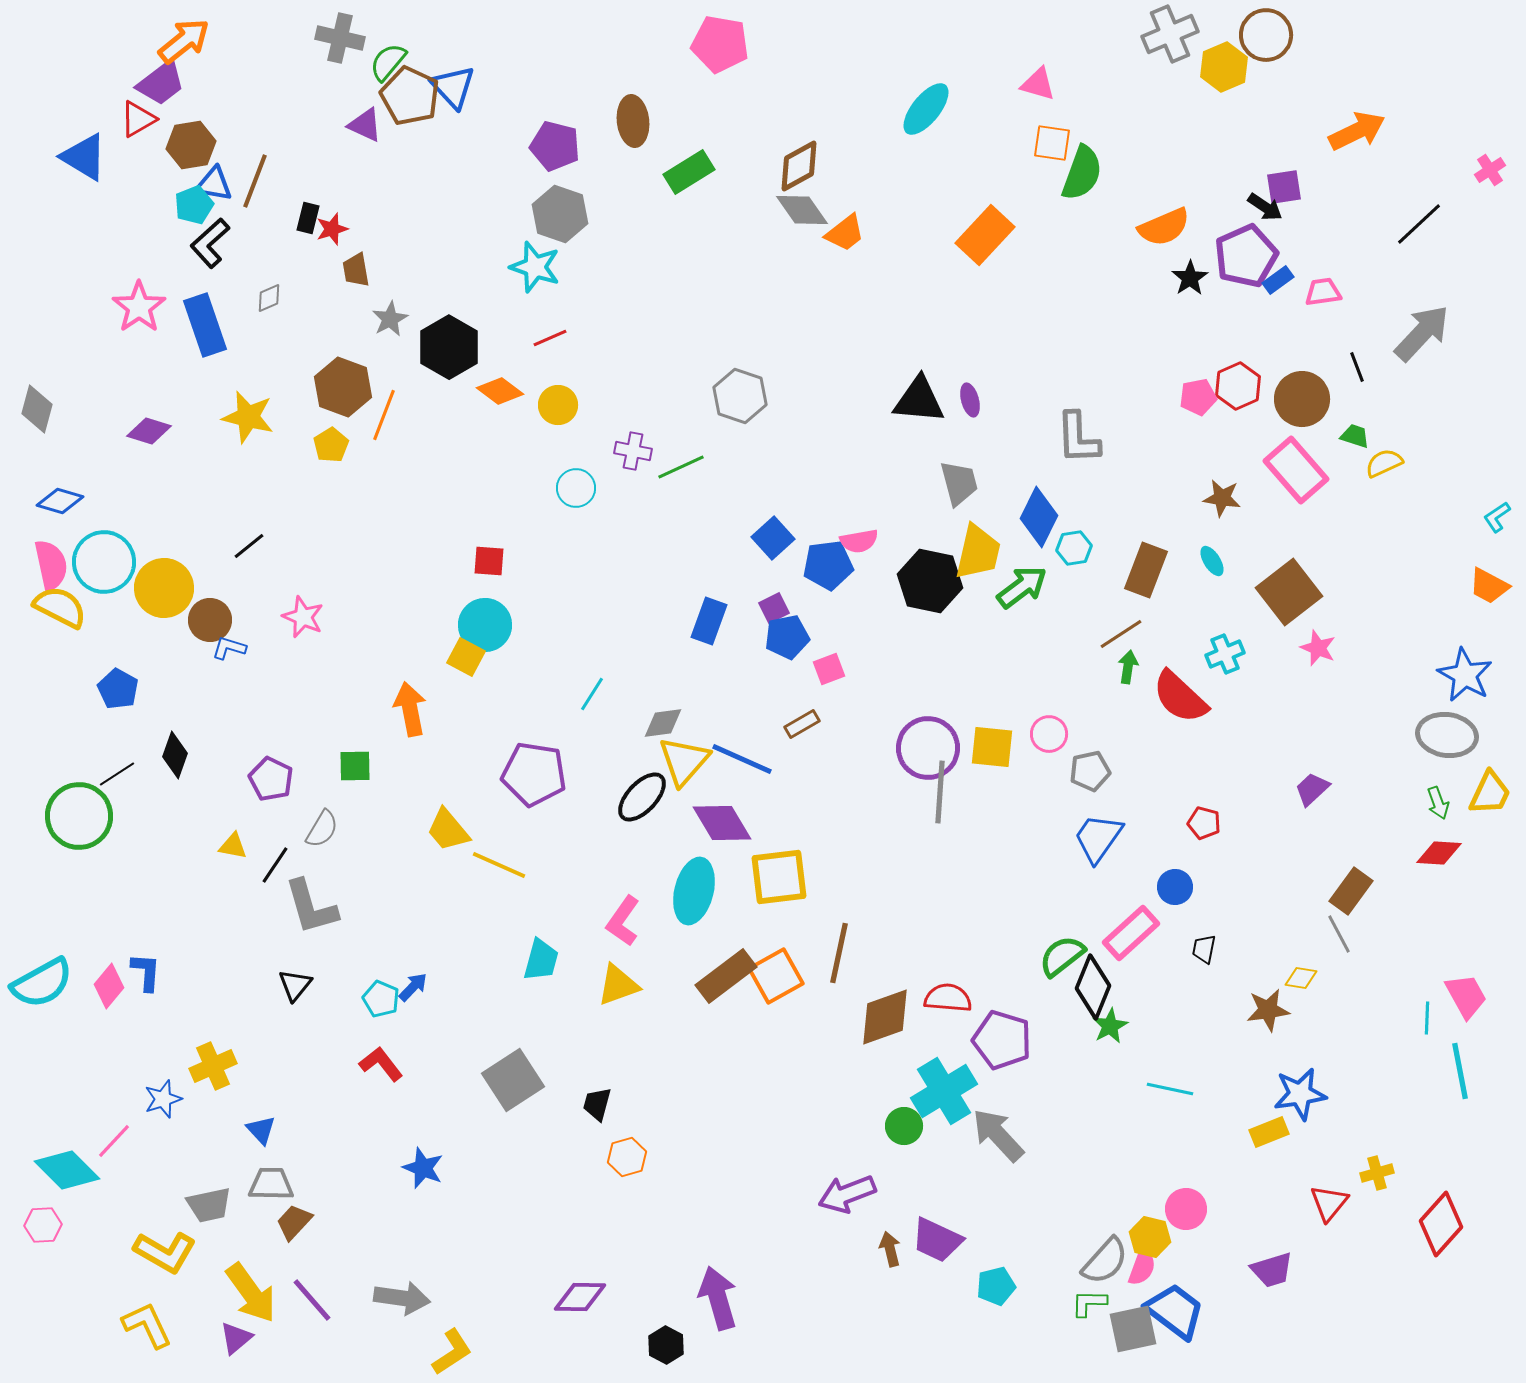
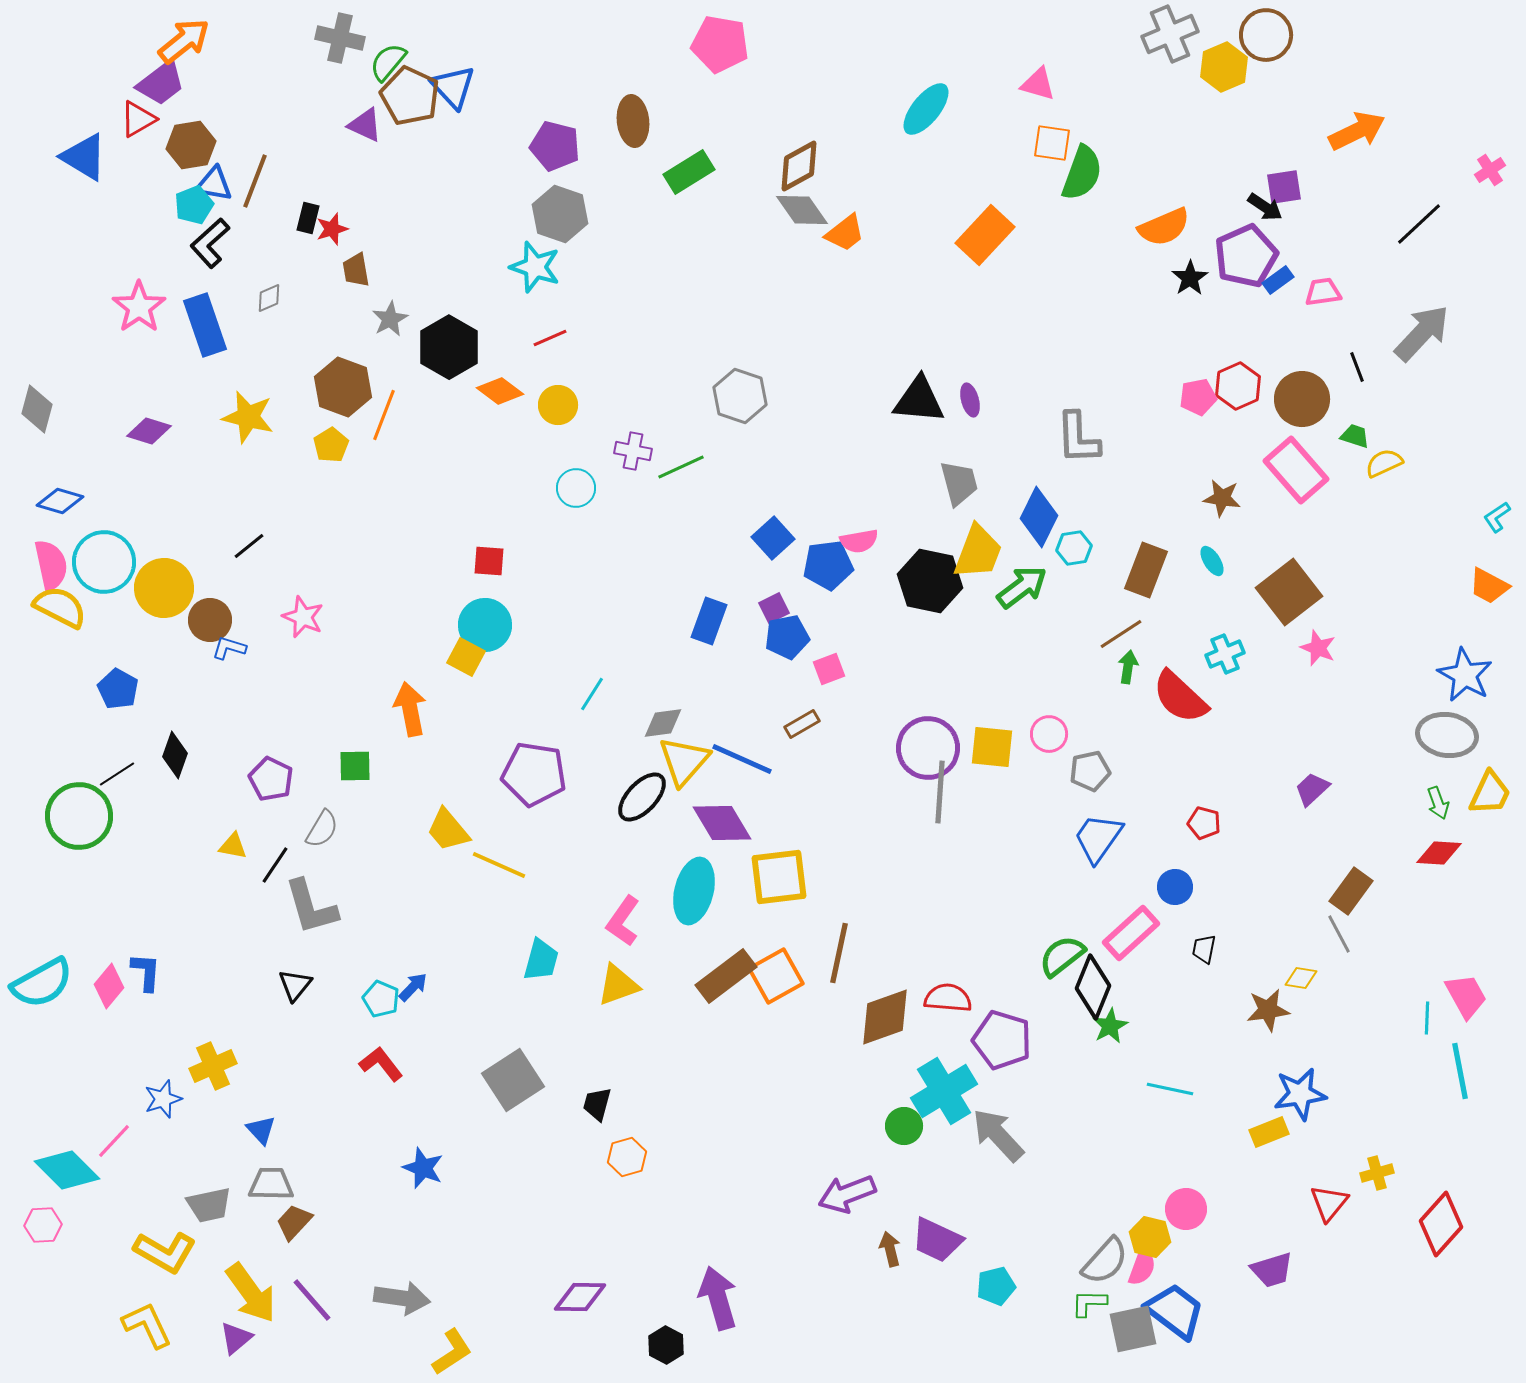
yellow trapezoid at (978, 552): rotated 8 degrees clockwise
